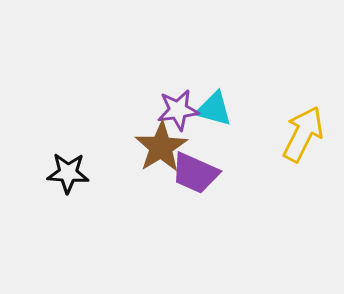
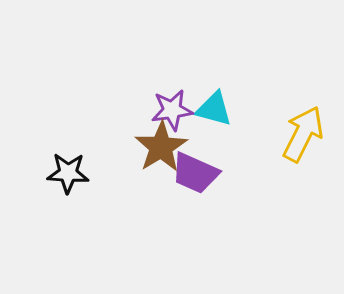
purple star: moved 6 px left
